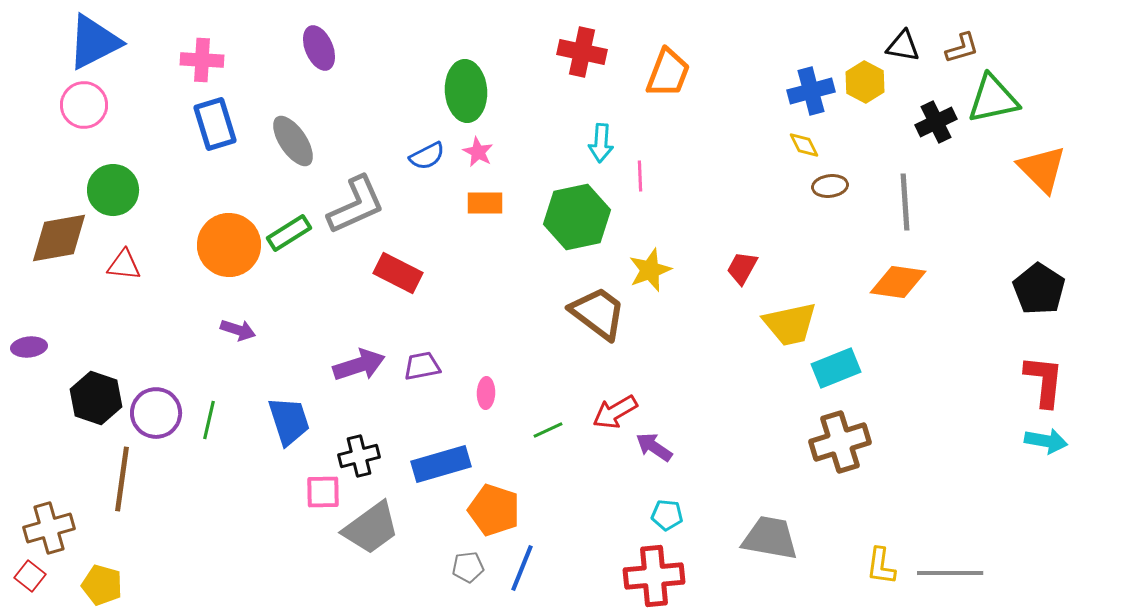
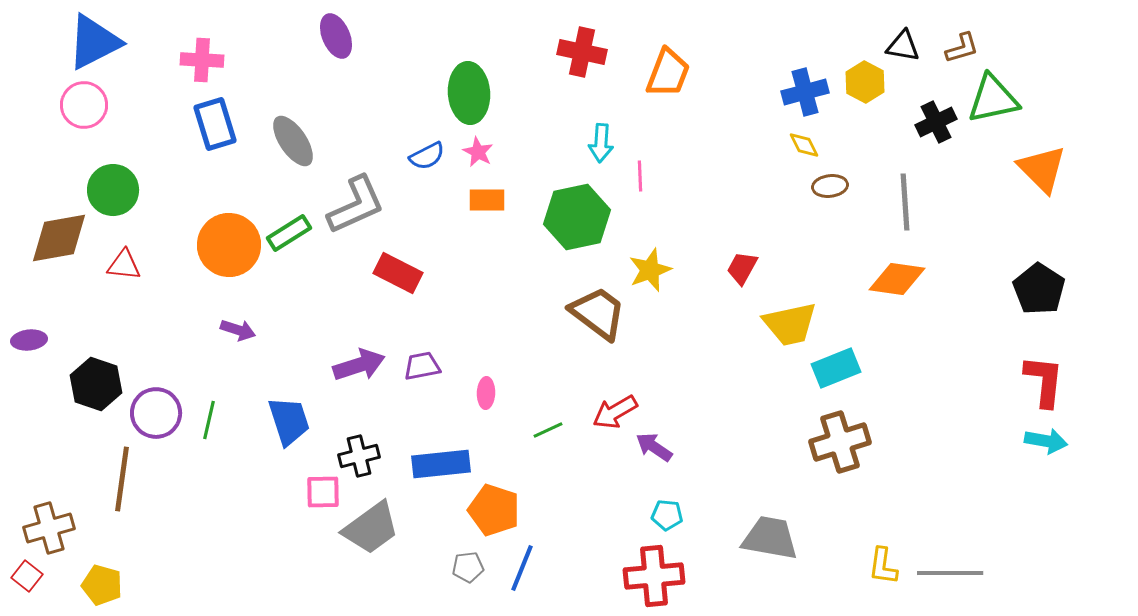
purple ellipse at (319, 48): moved 17 px right, 12 px up
green ellipse at (466, 91): moved 3 px right, 2 px down
blue cross at (811, 91): moved 6 px left, 1 px down
orange rectangle at (485, 203): moved 2 px right, 3 px up
orange diamond at (898, 282): moved 1 px left, 3 px up
purple ellipse at (29, 347): moved 7 px up
black hexagon at (96, 398): moved 14 px up
blue rectangle at (441, 464): rotated 10 degrees clockwise
yellow L-shape at (881, 566): moved 2 px right
red square at (30, 576): moved 3 px left
